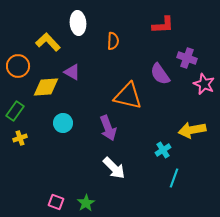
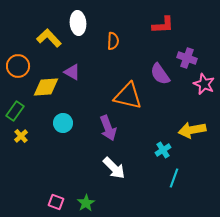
yellow L-shape: moved 1 px right, 4 px up
yellow cross: moved 1 px right, 2 px up; rotated 24 degrees counterclockwise
